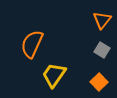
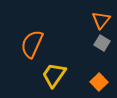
orange triangle: moved 1 px left
gray square: moved 7 px up
